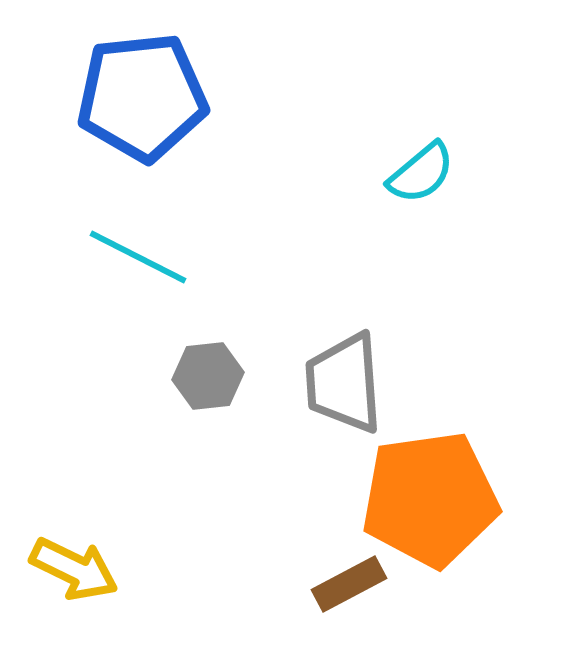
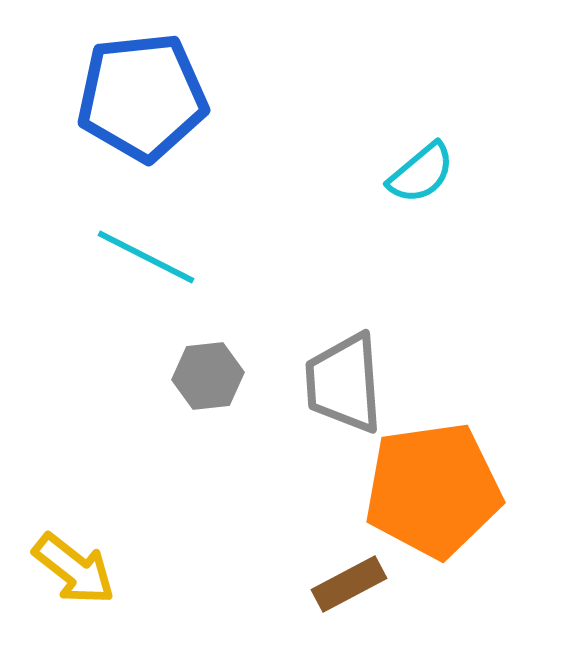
cyan line: moved 8 px right
orange pentagon: moved 3 px right, 9 px up
yellow arrow: rotated 12 degrees clockwise
